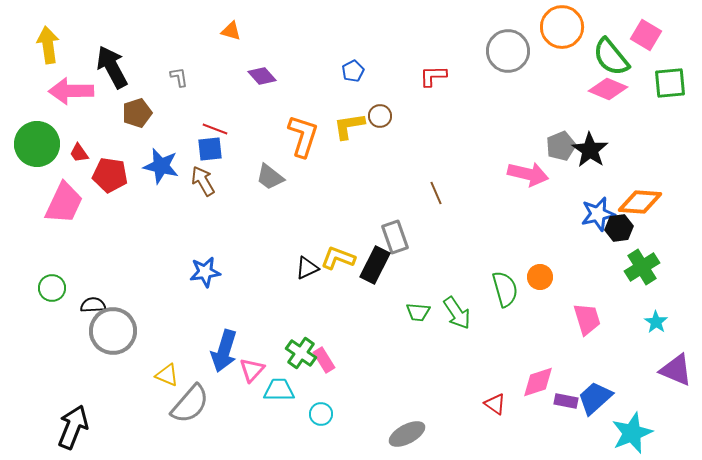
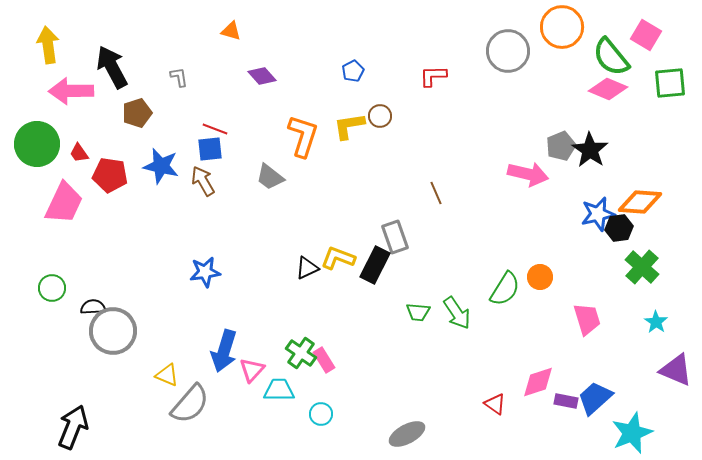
green cross at (642, 267): rotated 16 degrees counterclockwise
green semicircle at (505, 289): rotated 48 degrees clockwise
black semicircle at (93, 305): moved 2 px down
